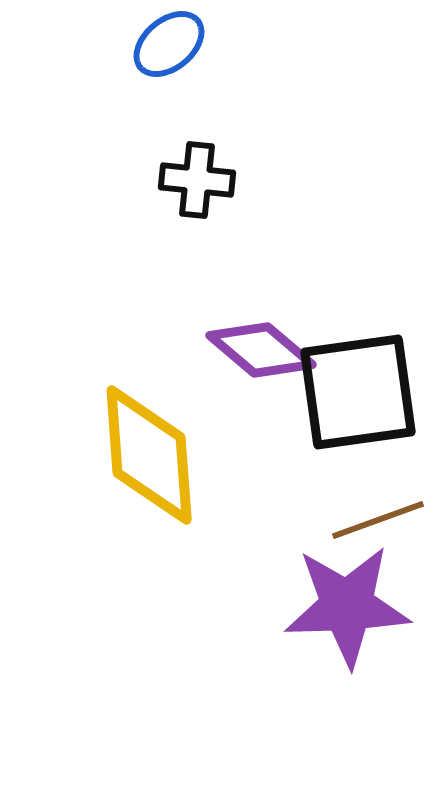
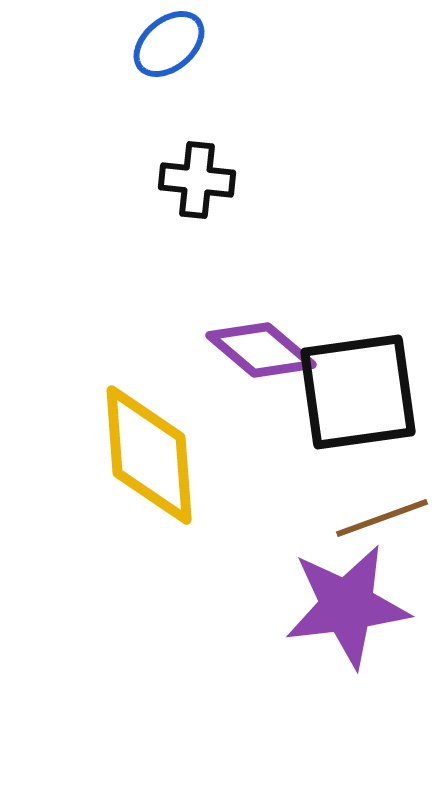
brown line: moved 4 px right, 2 px up
purple star: rotated 5 degrees counterclockwise
